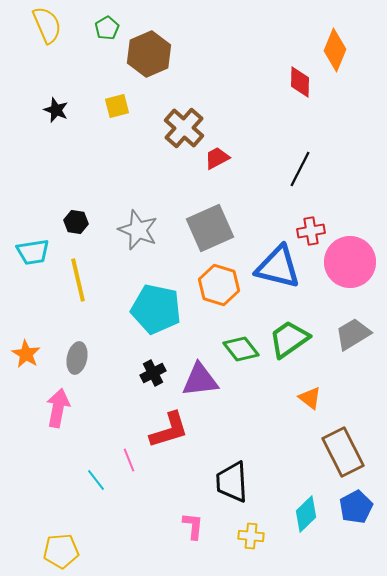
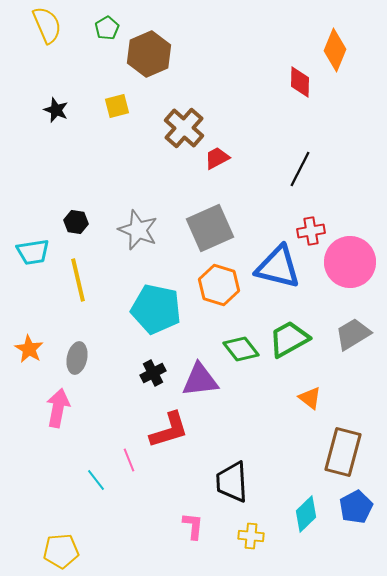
green trapezoid: rotated 6 degrees clockwise
orange star: moved 3 px right, 5 px up
brown rectangle: rotated 42 degrees clockwise
